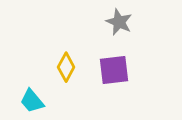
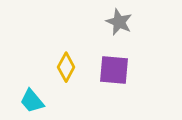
purple square: rotated 12 degrees clockwise
